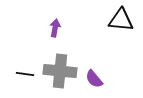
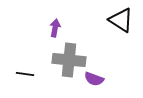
black triangle: rotated 28 degrees clockwise
gray cross: moved 9 px right, 11 px up
purple semicircle: rotated 30 degrees counterclockwise
